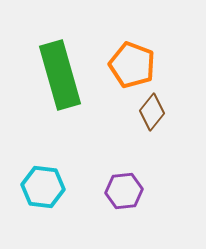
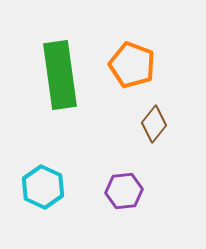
green rectangle: rotated 8 degrees clockwise
brown diamond: moved 2 px right, 12 px down
cyan hexagon: rotated 18 degrees clockwise
